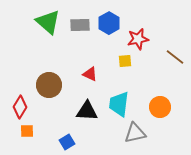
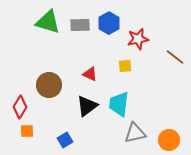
green triangle: rotated 24 degrees counterclockwise
yellow square: moved 5 px down
orange circle: moved 9 px right, 33 px down
black triangle: moved 5 px up; rotated 40 degrees counterclockwise
blue square: moved 2 px left, 2 px up
